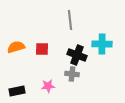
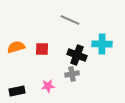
gray line: rotated 60 degrees counterclockwise
gray cross: rotated 16 degrees counterclockwise
